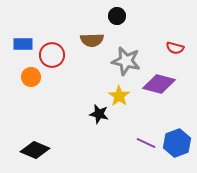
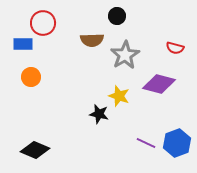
red circle: moved 9 px left, 32 px up
gray star: moved 1 px left, 6 px up; rotated 28 degrees clockwise
yellow star: rotated 15 degrees counterclockwise
